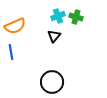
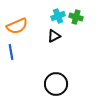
orange semicircle: moved 2 px right
black triangle: rotated 24 degrees clockwise
black circle: moved 4 px right, 2 px down
